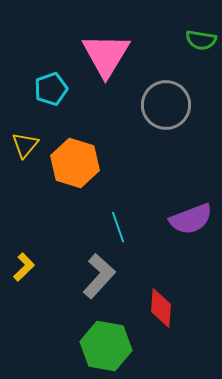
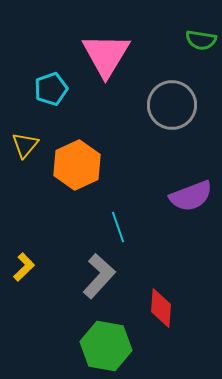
gray circle: moved 6 px right
orange hexagon: moved 2 px right, 2 px down; rotated 18 degrees clockwise
purple semicircle: moved 23 px up
